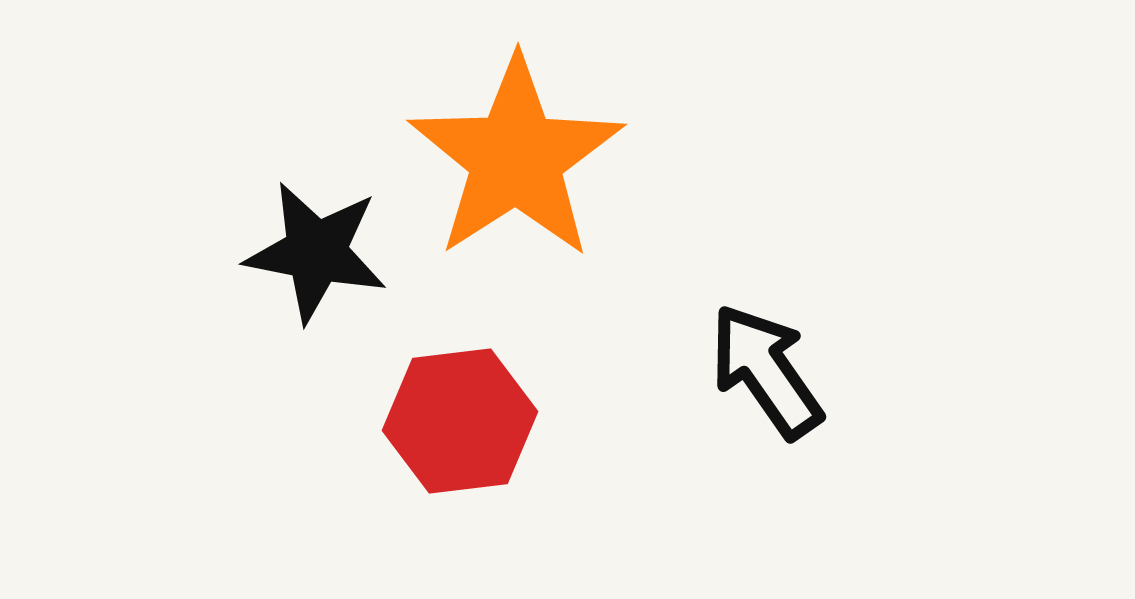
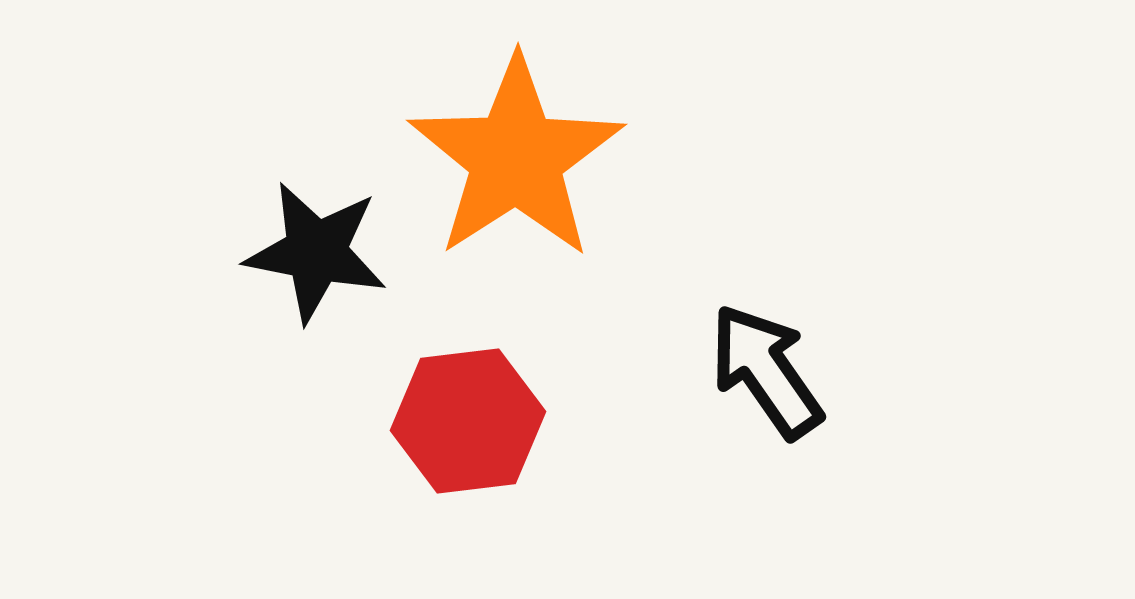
red hexagon: moved 8 px right
